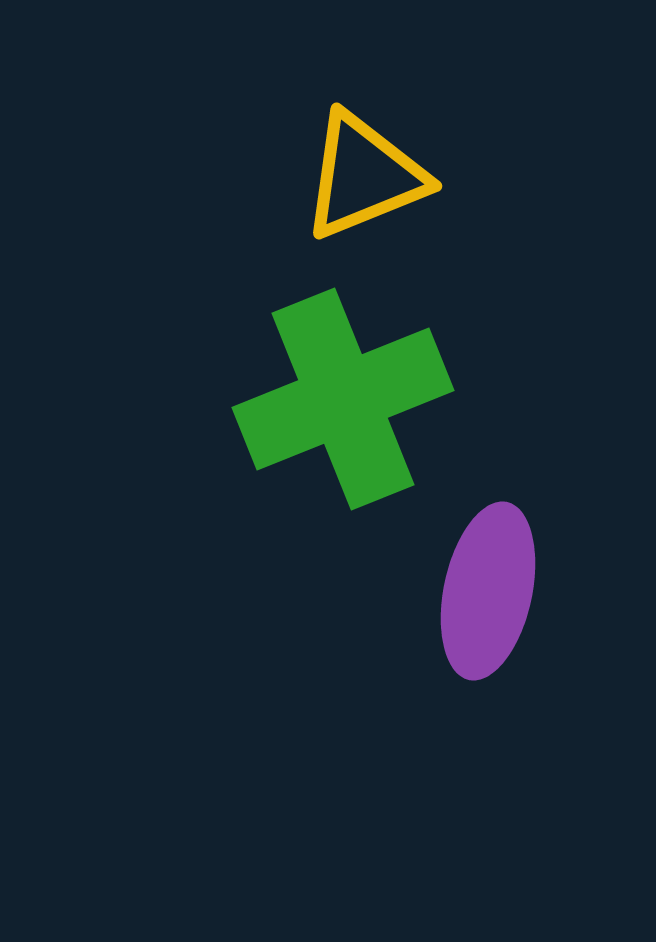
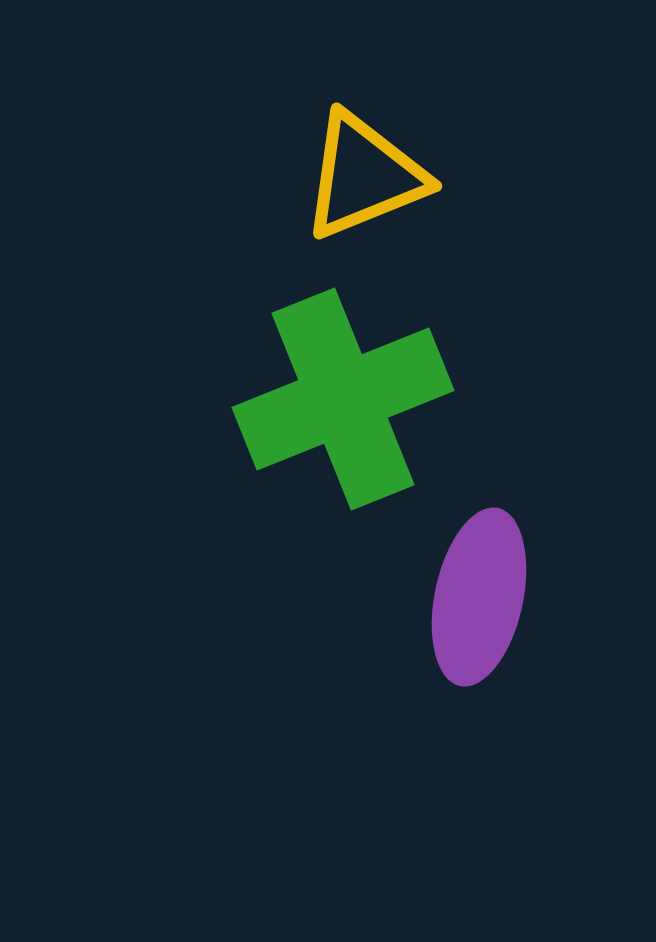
purple ellipse: moved 9 px left, 6 px down
